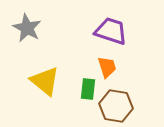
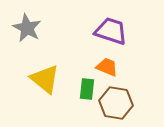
orange trapezoid: rotated 50 degrees counterclockwise
yellow triangle: moved 2 px up
green rectangle: moved 1 px left
brown hexagon: moved 3 px up
